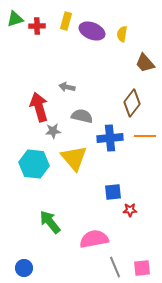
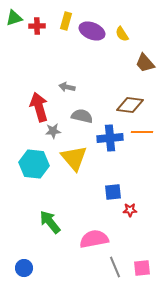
green triangle: moved 1 px left, 1 px up
yellow semicircle: rotated 42 degrees counterclockwise
brown diamond: moved 2 px left, 2 px down; rotated 60 degrees clockwise
orange line: moved 3 px left, 4 px up
